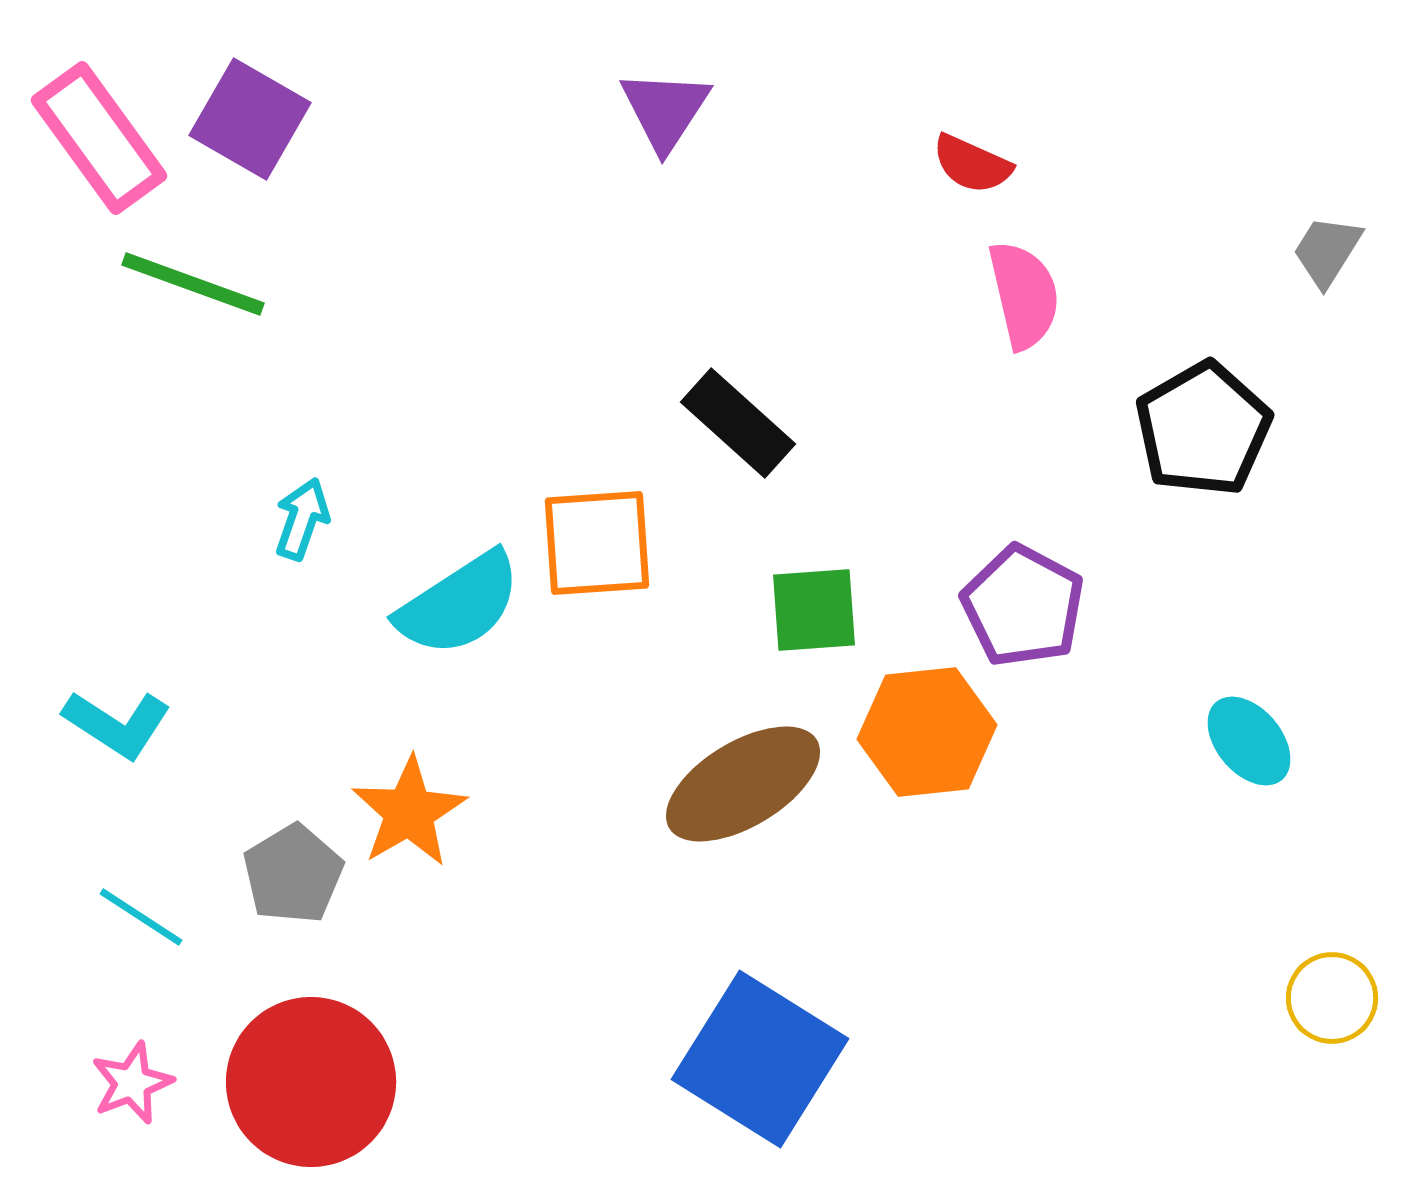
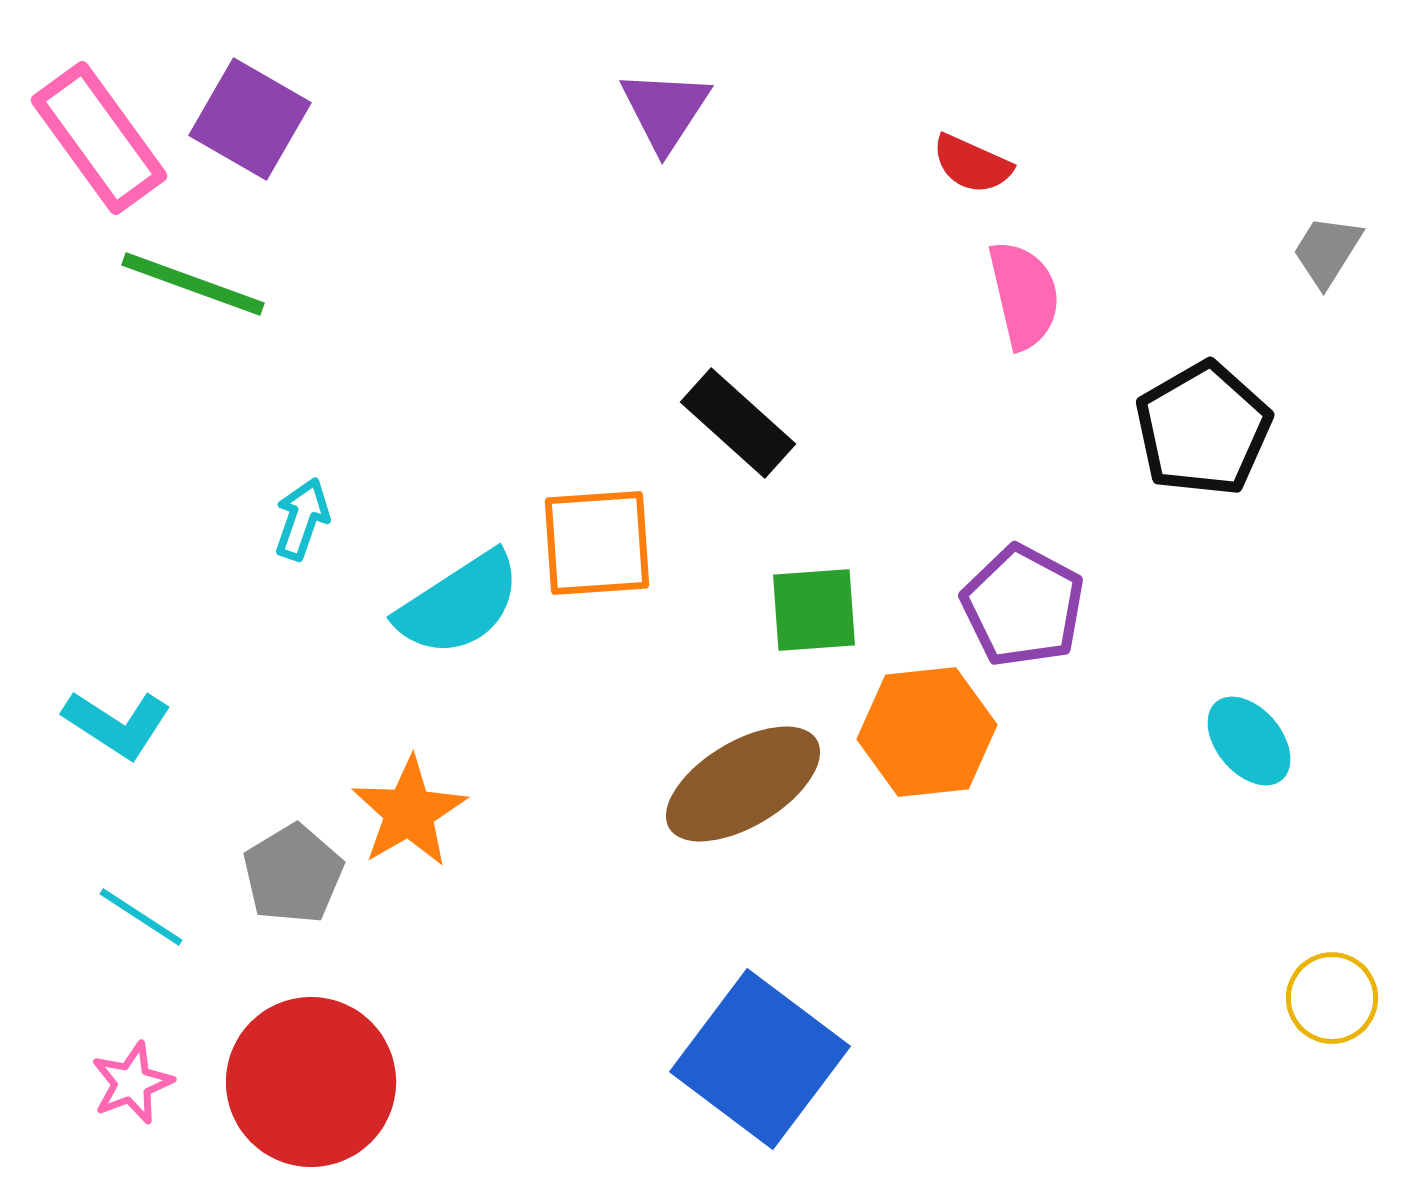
blue square: rotated 5 degrees clockwise
